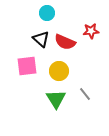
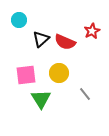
cyan circle: moved 28 px left, 7 px down
red star: moved 1 px right; rotated 21 degrees counterclockwise
black triangle: rotated 36 degrees clockwise
pink square: moved 1 px left, 9 px down
yellow circle: moved 2 px down
green triangle: moved 15 px left
